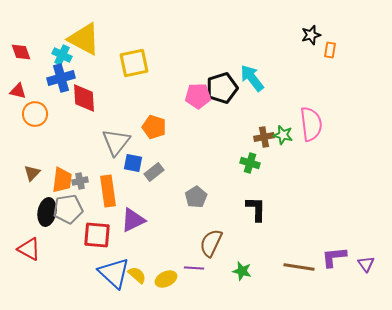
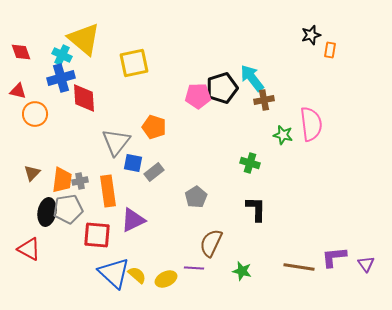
yellow triangle at (84, 39): rotated 12 degrees clockwise
brown cross at (264, 137): moved 37 px up
